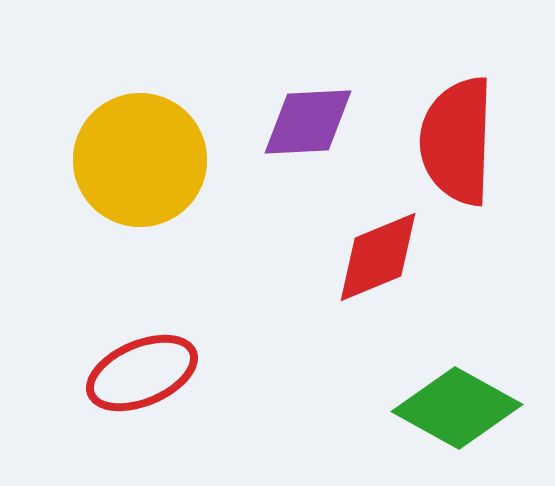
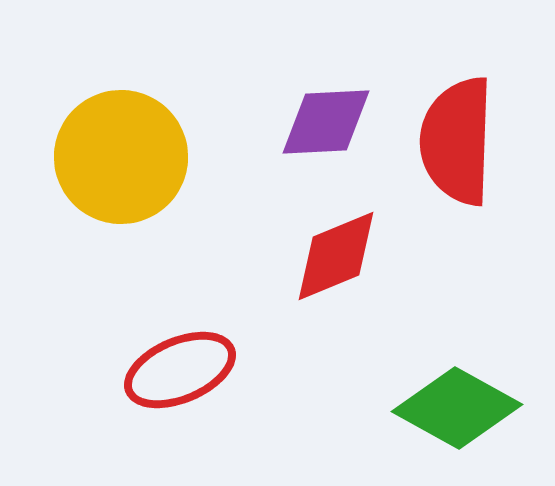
purple diamond: moved 18 px right
yellow circle: moved 19 px left, 3 px up
red diamond: moved 42 px left, 1 px up
red ellipse: moved 38 px right, 3 px up
